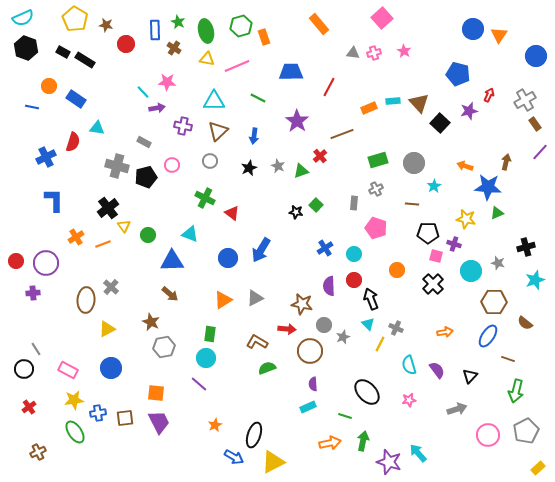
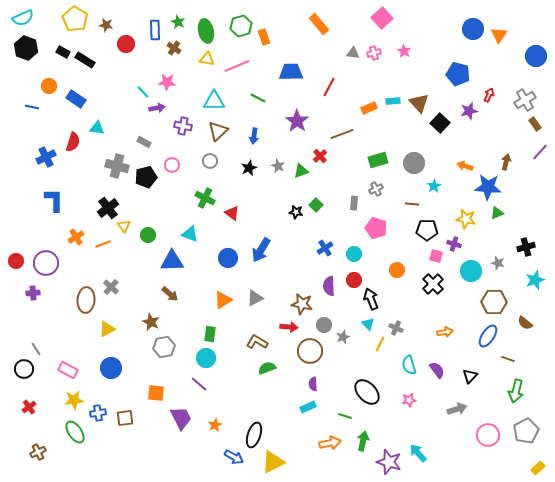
black pentagon at (428, 233): moved 1 px left, 3 px up
red arrow at (287, 329): moved 2 px right, 2 px up
purple trapezoid at (159, 422): moved 22 px right, 4 px up
